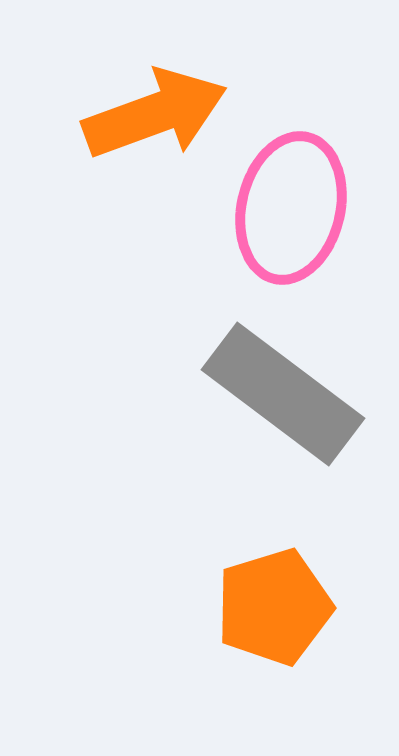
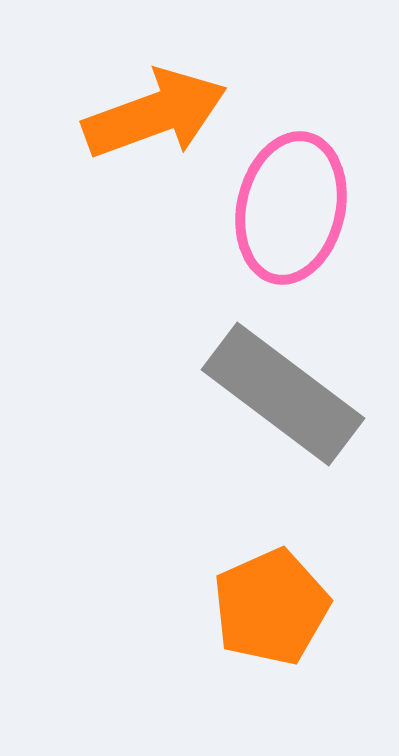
orange pentagon: moved 3 px left; rotated 7 degrees counterclockwise
